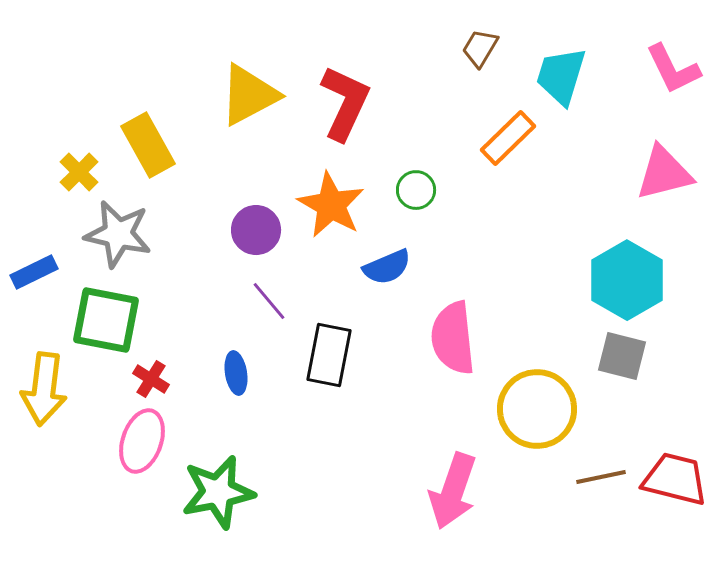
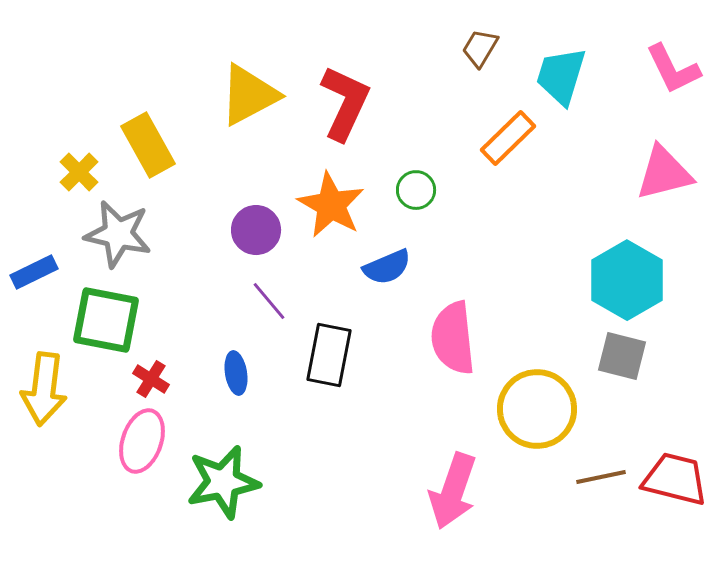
green star: moved 5 px right, 10 px up
